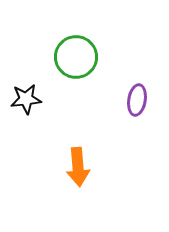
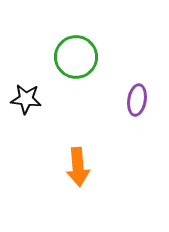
black star: rotated 12 degrees clockwise
